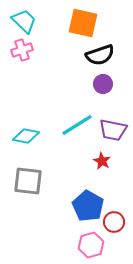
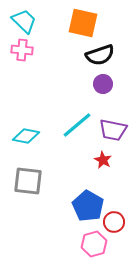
pink cross: rotated 25 degrees clockwise
cyan line: rotated 8 degrees counterclockwise
red star: moved 1 px right, 1 px up
pink hexagon: moved 3 px right, 1 px up
